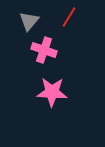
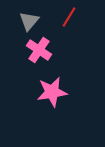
pink cross: moved 5 px left; rotated 15 degrees clockwise
pink star: rotated 12 degrees counterclockwise
